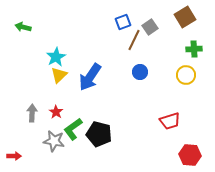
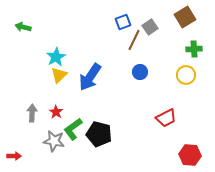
red trapezoid: moved 4 px left, 3 px up; rotated 10 degrees counterclockwise
